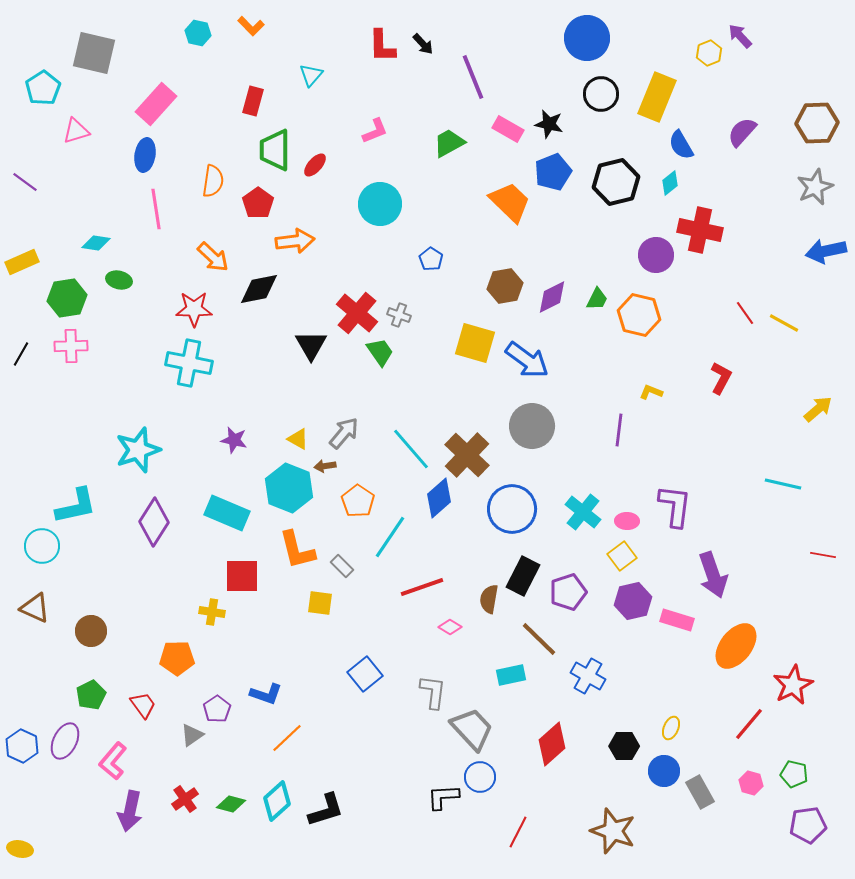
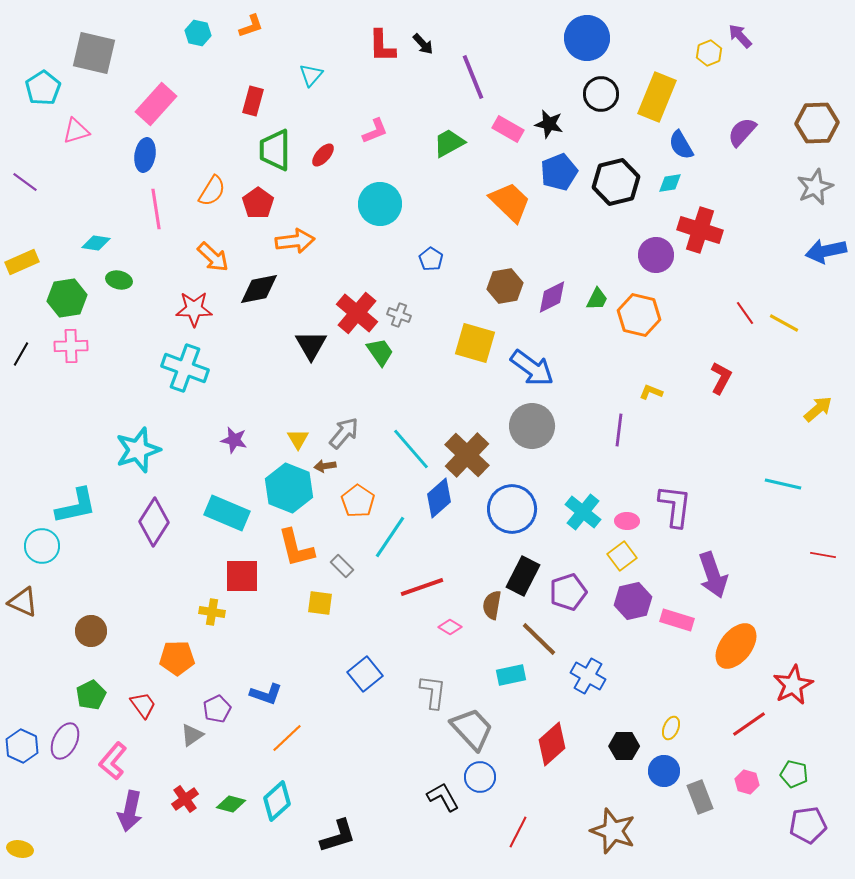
orange L-shape at (251, 26): rotated 64 degrees counterclockwise
red ellipse at (315, 165): moved 8 px right, 10 px up
blue pentagon at (553, 172): moved 6 px right
orange semicircle at (213, 181): moved 1 px left, 10 px down; rotated 24 degrees clockwise
cyan diamond at (670, 183): rotated 30 degrees clockwise
red cross at (700, 230): rotated 6 degrees clockwise
blue arrow at (527, 360): moved 5 px right, 8 px down
cyan cross at (189, 363): moved 4 px left, 5 px down; rotated 9 degrees clockwise
yellow triangle at (298, 439): rotated 30 degrees clockwise
orange L-shape at (297, 550): moved 1 px left, 2 px up
brown semicircle at (489, 599): moved 3 px right, 6 px down
brown triangle at (35, 608): moved 12 px left, 6 px up
purple pentagon at (217, 709): rotated 8 degrees clockwise
red line at (749, 724): rotated 15 degrees clockwise
pink hexagon at (751, 783): moved 4 px left, 1 px up
gray rectangle at (700, 792): moved 5 px down; rotated 8 degrees clockwise
black L-shape at (443, 797): rotated 64 degrees clockwise
black L-shape at (326, 810): moved 12 px right, 26 px down
